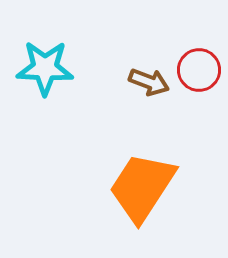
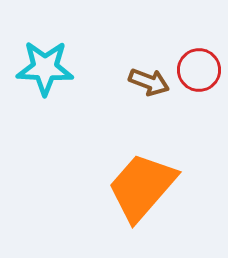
orange trapezoid: rotated 8 degrees clockwise
